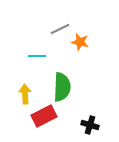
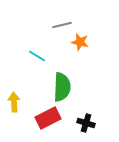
gray line: moved 2 px right, 4 px up; rotated 12 degrees clockwise
cyan line: rotated 30 degrees clockwise
yellow arrow: moved 11 px left, 8 px down
red rectangle: moved 4 px right, 2 px down
black cross: moved 4 px left, 2 px up
